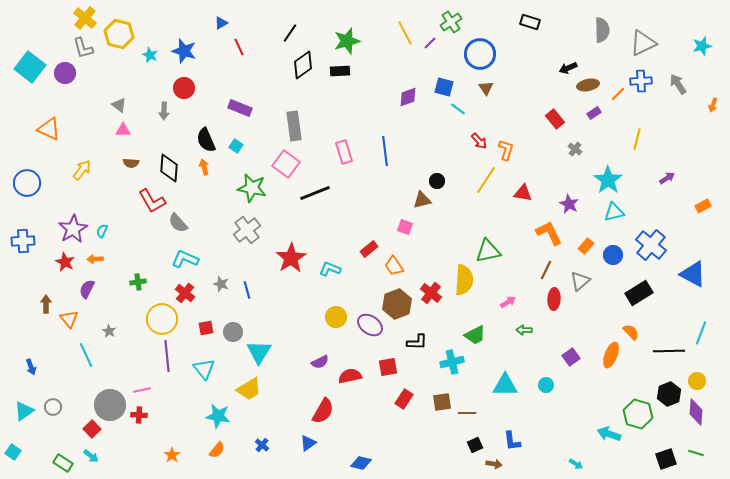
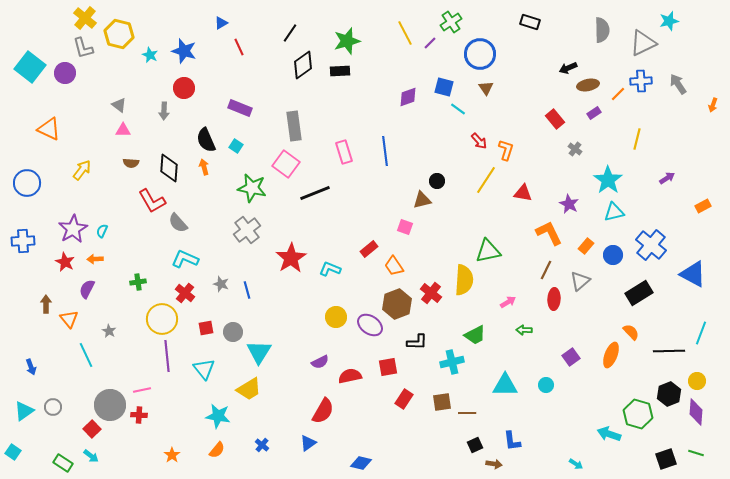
cyan star at (702, 46): moved 33 px left, 25 px up
